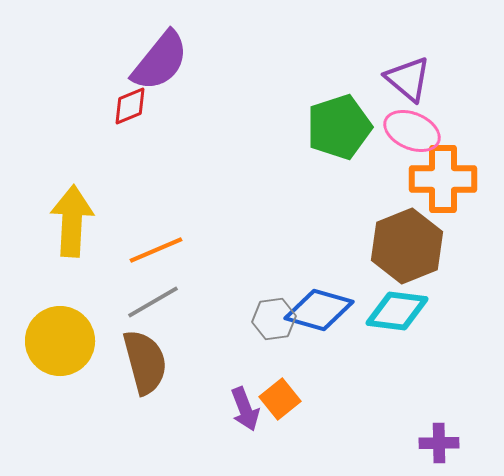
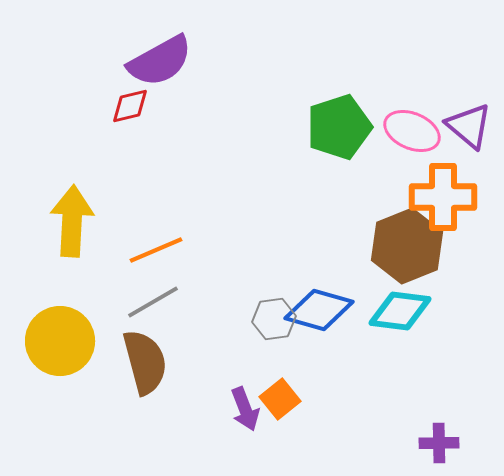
purple semicircle: rotated 22 degrees clockwise
purple triangle: moved 61 px right, 47 px down
red diamond: rotated 9 degrees clockwise
orange cross: moved 18 px down
cyan diamond: moved 3 px right
